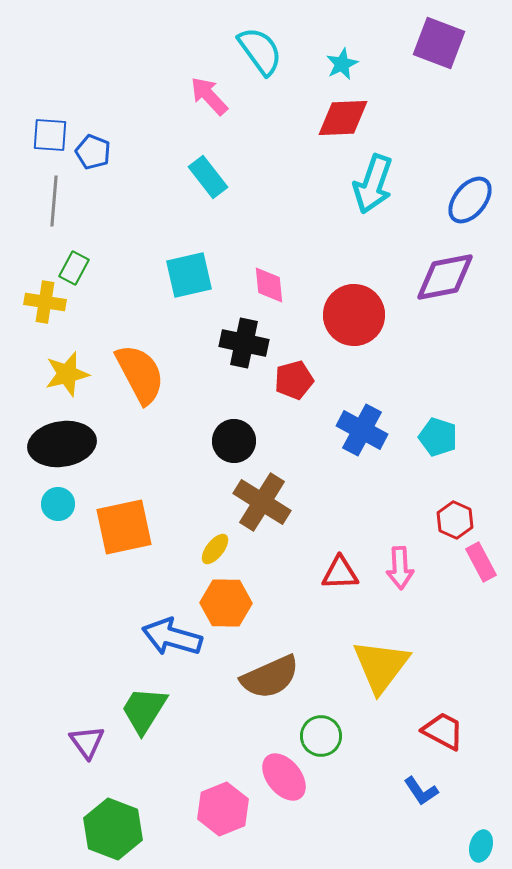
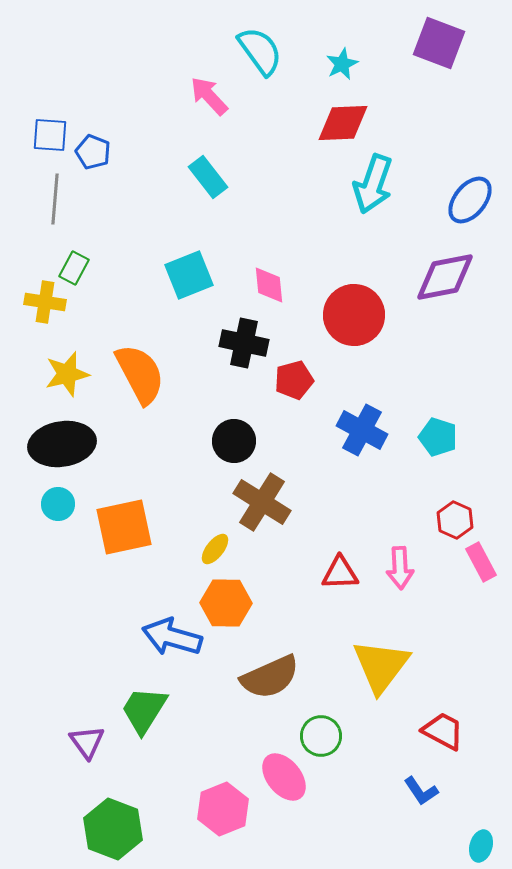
red diamond at (343, 118): moved 5 px down
gray line at (54, 201): moved 1 px right, 2 px up
cyan square at (189, 275): rotated 9 degrees counterclockwise
